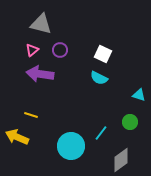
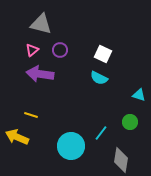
gray diamond: rotated 45 degrees counterclockwise
